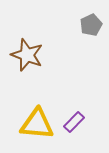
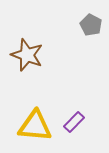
gray pentagon: rotated 20 degrees counterclockwise
yellow triangle: moved 2 px left, 2 px down
